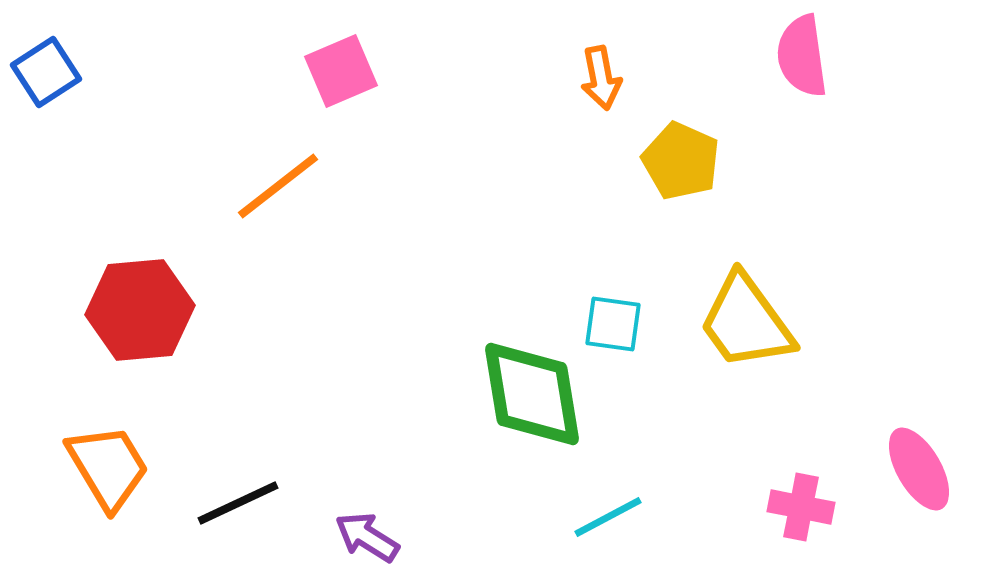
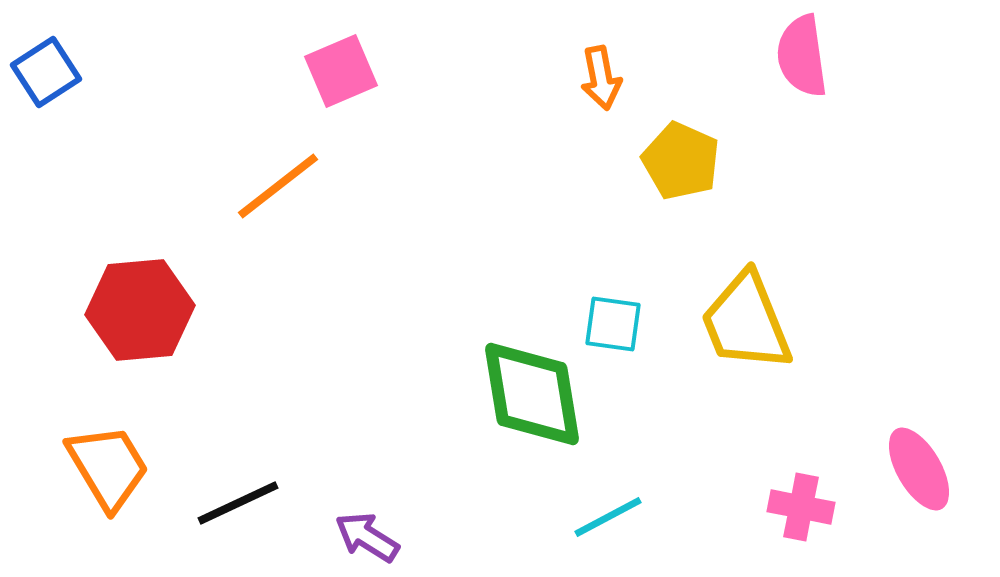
yellow trapezoid: rotated 14 degrees clockwise
